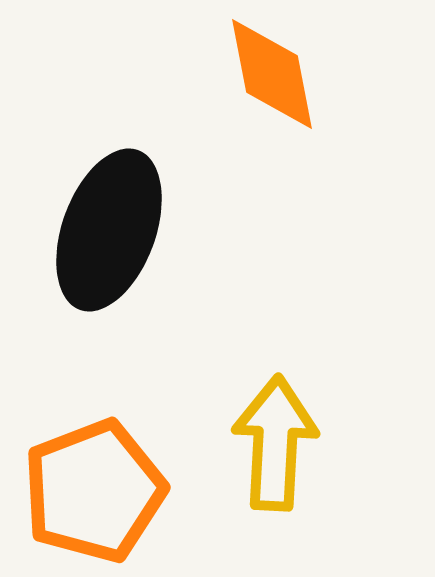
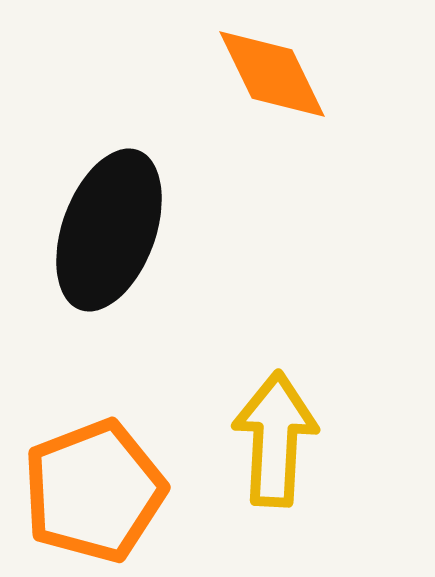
orange diamond: rotated 15 degrees counterclockwise
yellow arrow: moved 4 px up
